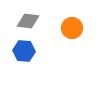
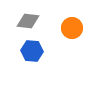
blue hexagon: moved 8 px right
